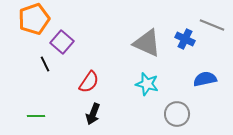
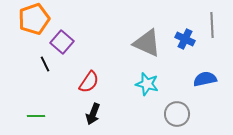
gray line: rotated 65 degrees clockwise
